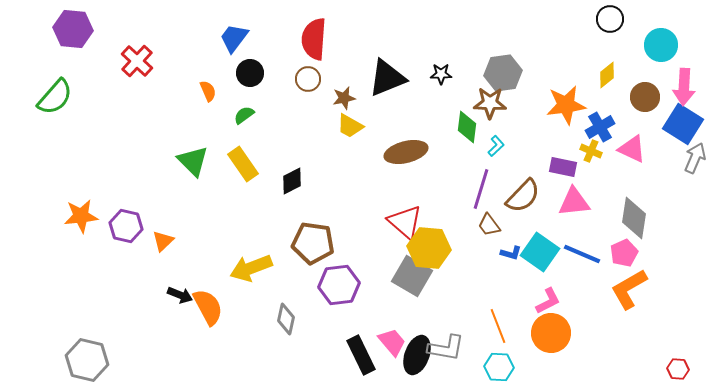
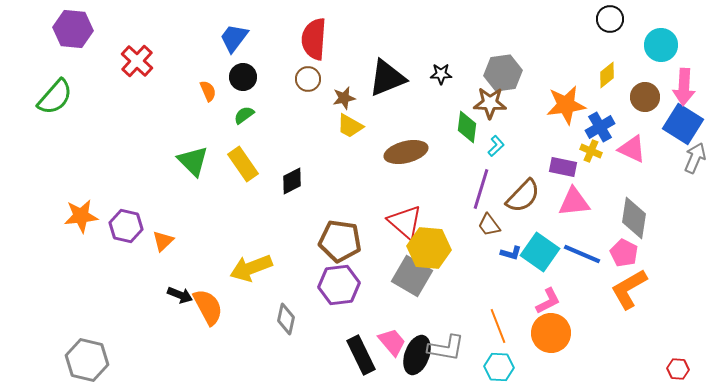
black circle at (250, 73): moved 7 px left, 4 px down
brown pentagon at (313, 243): moved 27 px right, 2 px up
pink pentagon at (624, 253): rotated 20 degrees counterclockwise
